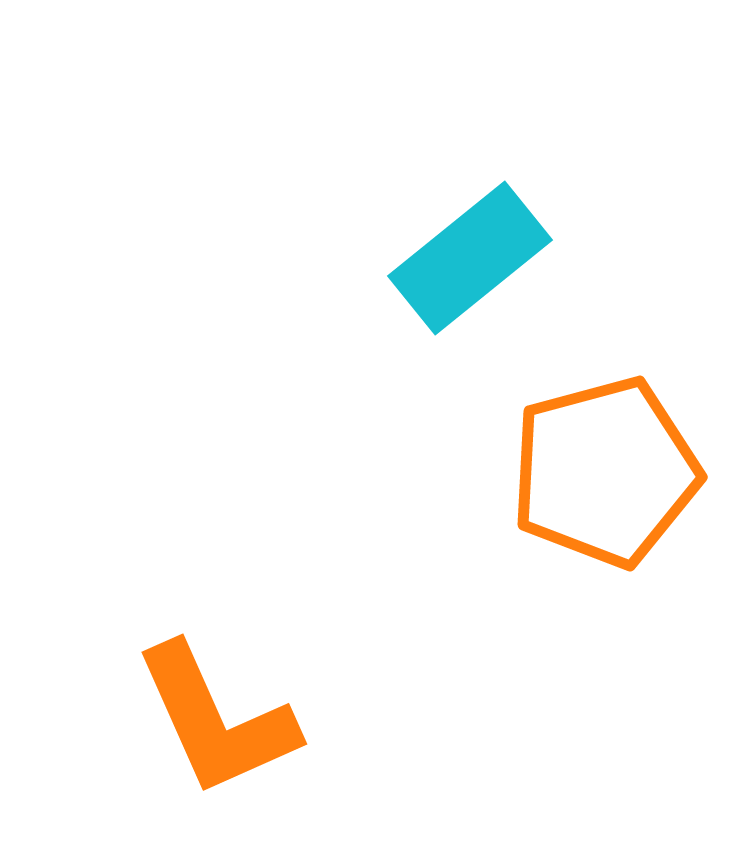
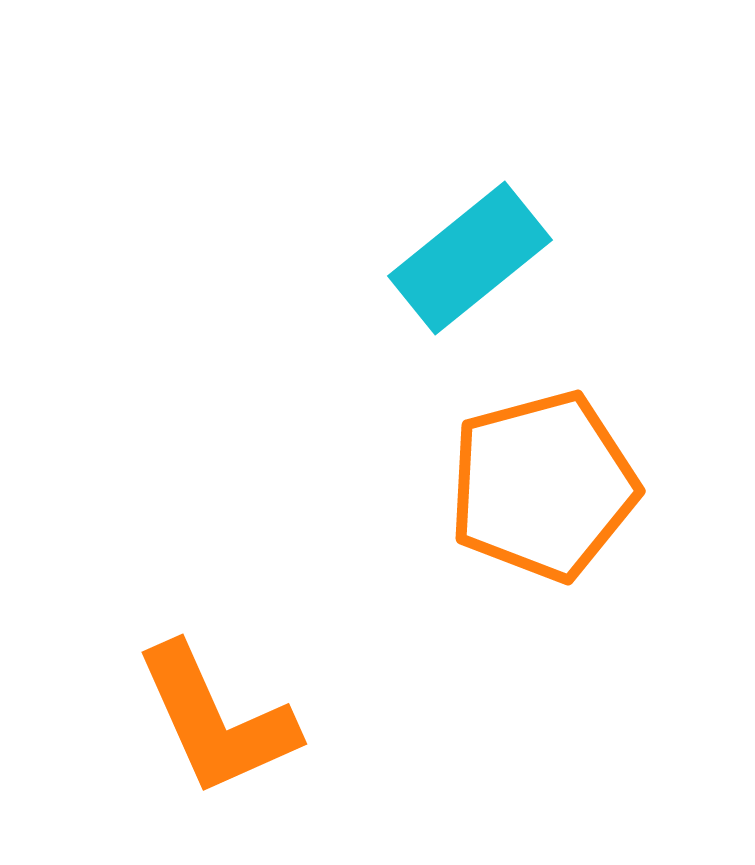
orange pentagon: moved 62 px left, 14 px down
